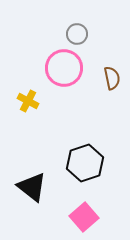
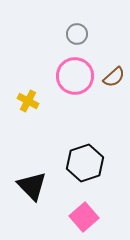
pink circle: moved 11 px right, 8 px down
brown semicircle: moved 2 px right, 1 px up; rotated 60 degrees clockwise
black triangle: moved 1 px up; rotated 8 degrees clockwise
